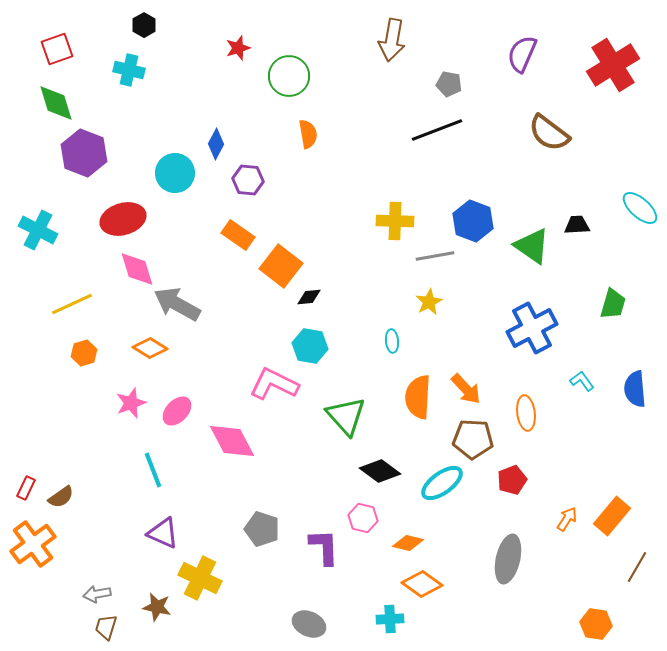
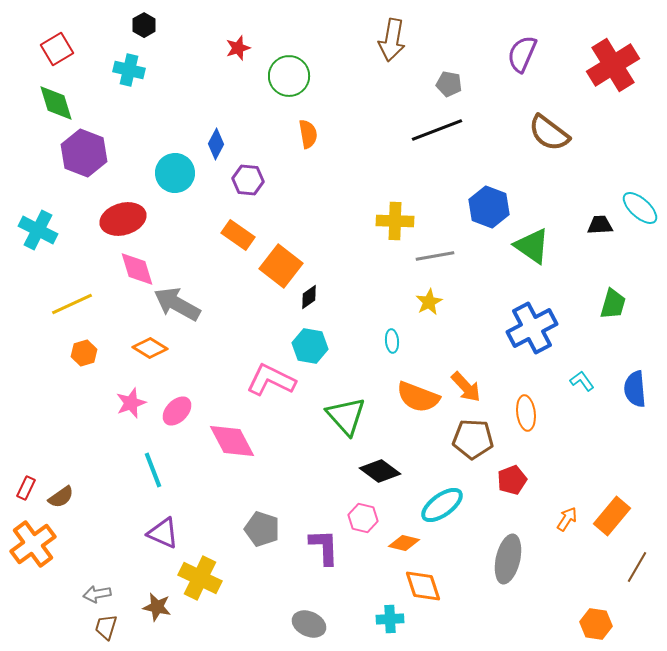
red square at (57, 49): rotated 12 degrees counterclockwise
blue hexagon at (473, 221): moved 16 px right, 14 px up
black trapezoid at (577, 225): moved 23 px right
black diamond at (309, 297): rotated 30 degrees counterclockwise
pink L-shape at (274, 384): moved 3 px left, 4 px up
orange arrow at (466, 389): moved 2 px up
orange semicircle at (418, 397): rotated 72 degrees counterclockwise
cyan ellipse at (442, 483): moved 22 px down
orange diamond at (408, 543): moved 4 px left
orange diamond at (422, 584): moved 1 px right, 2 px down; rotated 36 degrees clockwise
